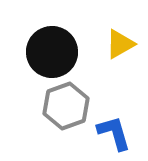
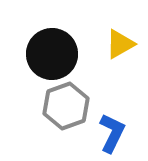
black circle: moved 2 px down
blue L-shape: moved 2 px left; rotated 42 degrees clockwise
